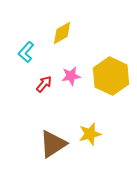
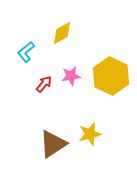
cyan L-shape: rotated 10 degrees clockwise
